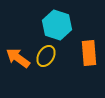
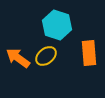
yellow ellipse: rotated 20 degrees clockwise
